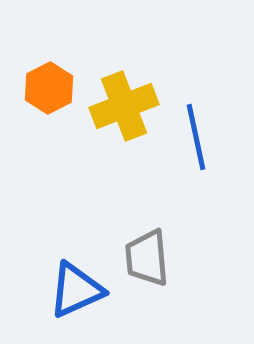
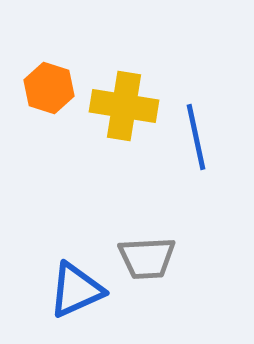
orange hexagon: rotated 15 degrees counterclockwise
yellow cross: rotated 30 degrees clockwise
gray trapezoid: rotated 88 degrees counterclockwise
